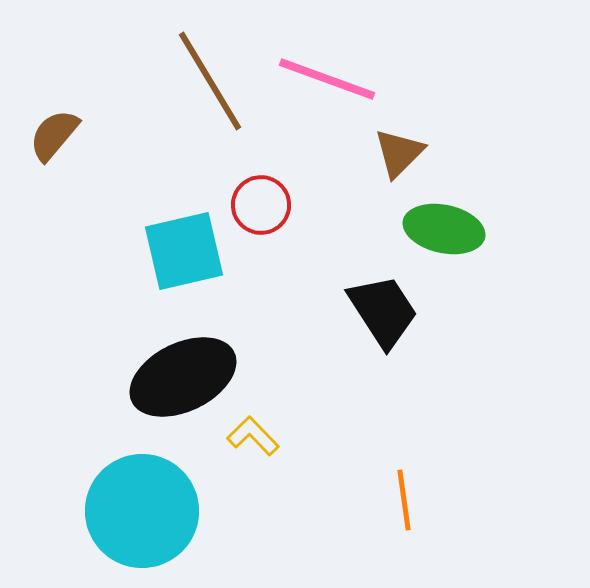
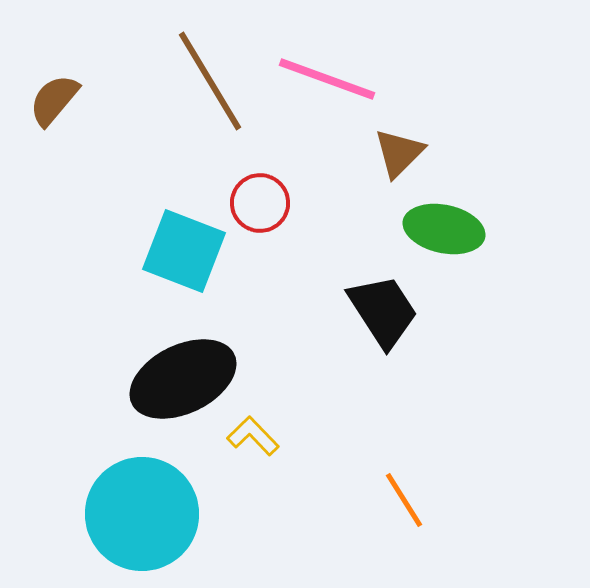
brown semicircle: moved 35 px up
red circle: moved 1 px left, 2 px up
cyan square: rotated 34 degrees clockwise
black ellipse: moved 2 px down
orange line: rotated 24 degrees counterclockwise
cyan circle: moved 3 px down
